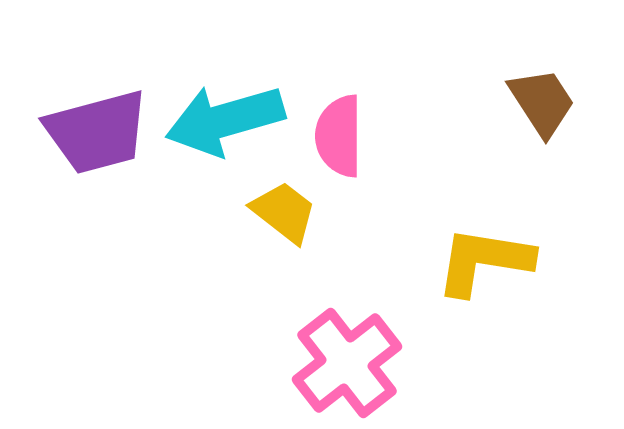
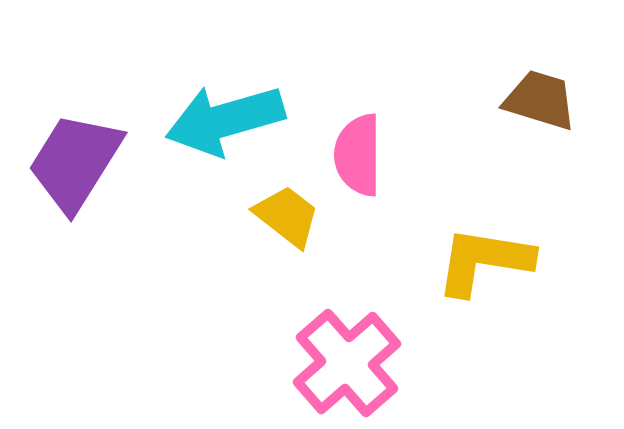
brown trapezoid: moved 2 px left, 2 px up; rotated 40 degrees counterclockwise
purple trapezoid: moved 22 px left, 30 px down; rotated 137 degrees clockwise
pink semicircle: moved 19 px right, 19 px down
yellow trapezoid: moved 3 px right, 4 px down
pink cross: rotated 3 degrees counterclockwise
